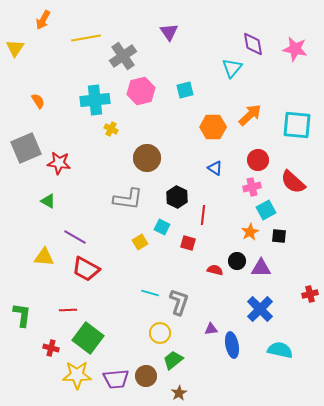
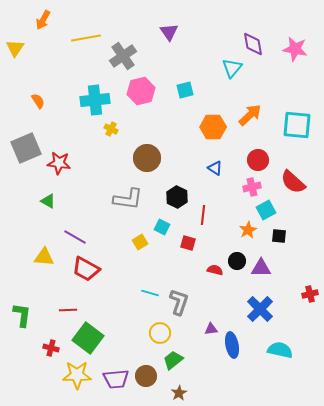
orange star at (250, 232): moved 2 px left, 2 px up
